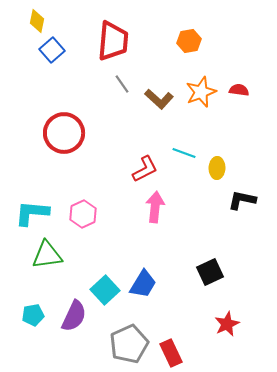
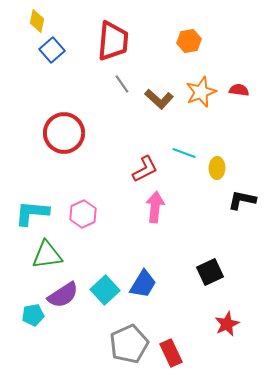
purple semicircle: moved 11 px left, 21 px up; rotated 32 degrees clockwise
